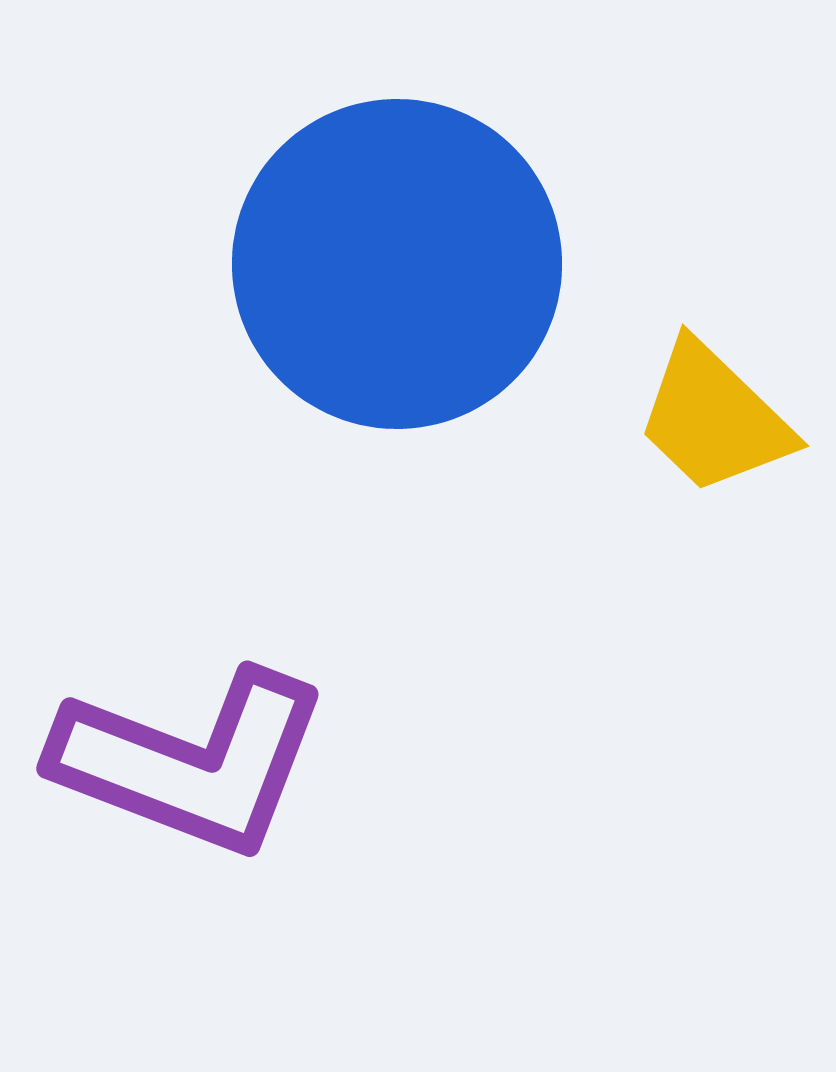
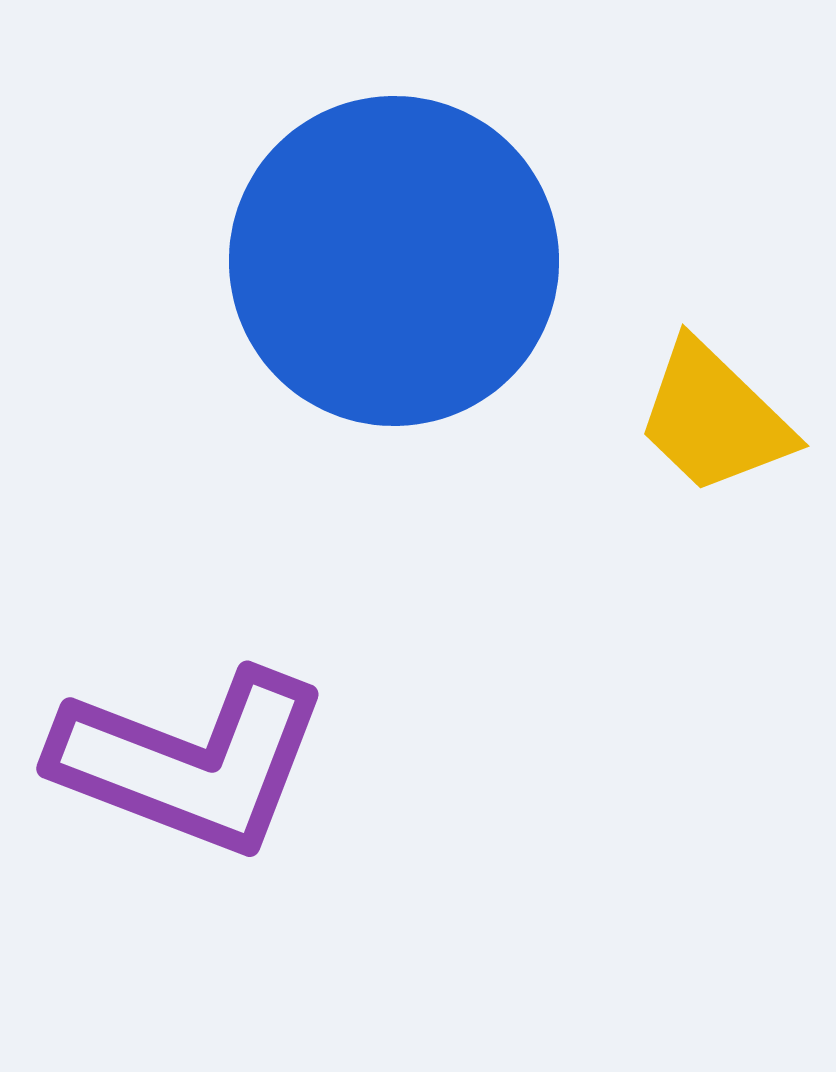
blue circle: moved 3 px left, 3 px up
